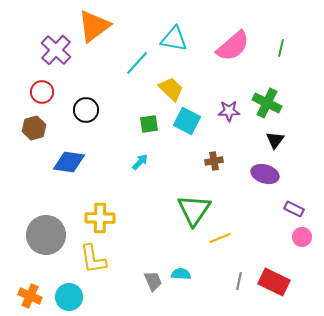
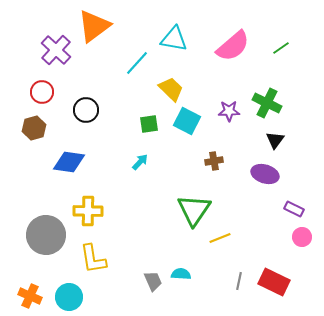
green line: rotated 42 degrees clockwise
yellow cross: moved 12 px left, 7 px up
